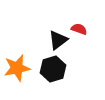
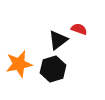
orange star: moved 2 px right, 4 px up
